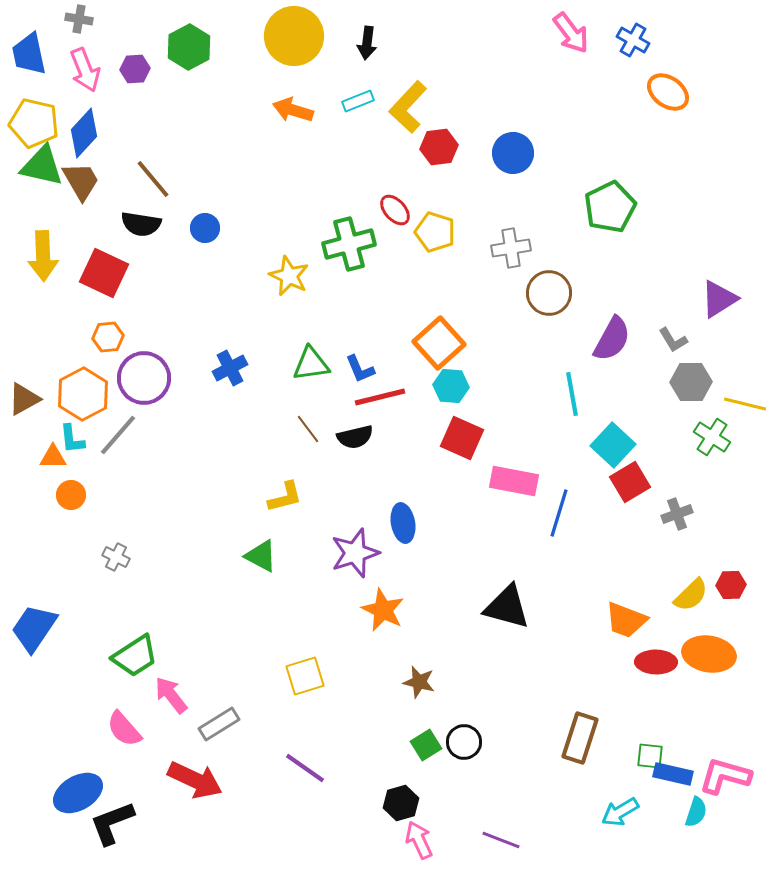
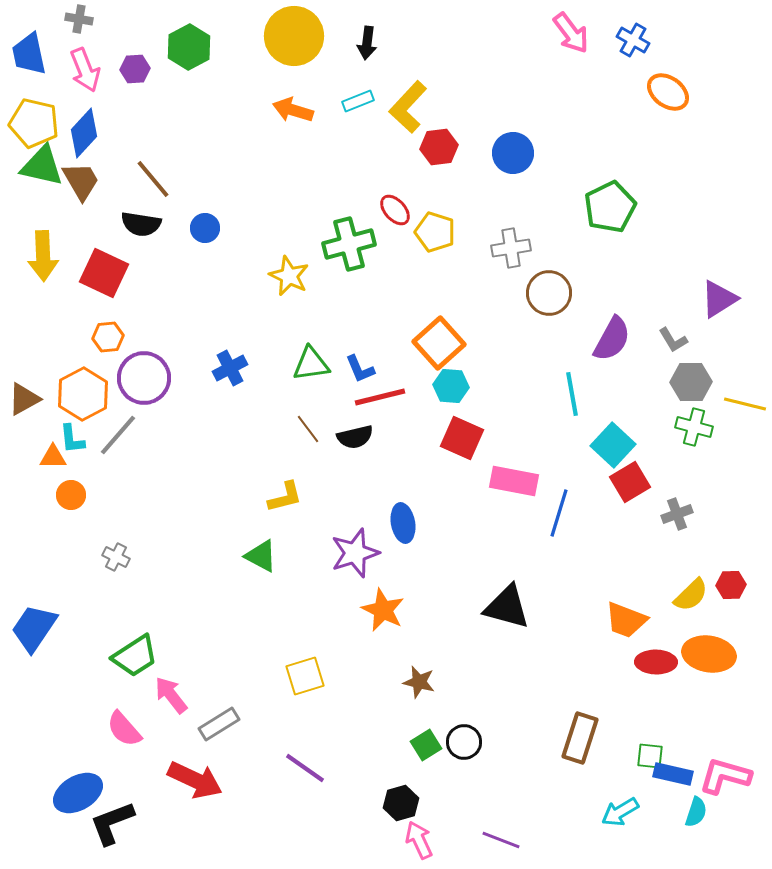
green cross at (712, 437): moved 18 px left, 10 px up; rotated 18 degrees counterclockwise
